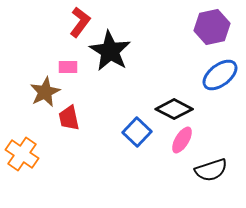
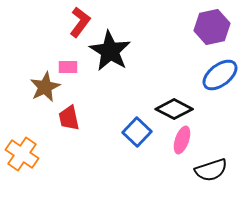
brown star: moved 5 px up
pink ellipse: rotated 12 degrees counterclockwise
